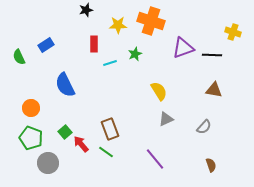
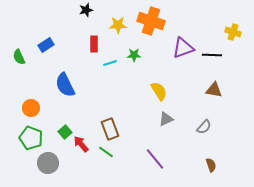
green star: moved 1 px left, 1 px down; rotated 24 degrees clockwise
